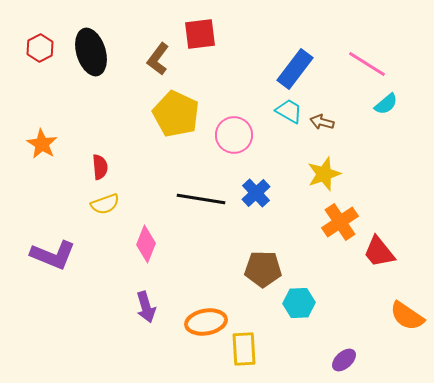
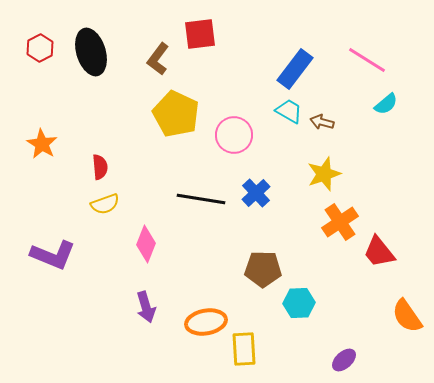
pink line: moved 4 px up
orange semicircle: rotated 21 degrees clockwise
